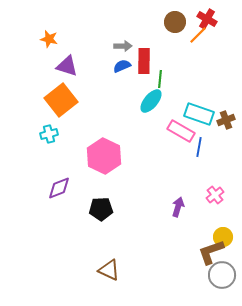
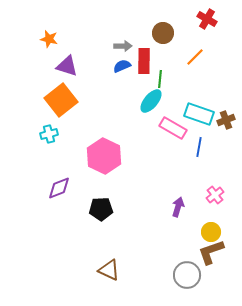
brown circle: moved 12 px left, 11 px down
orange line: moved 3 px left, 22 px down
pink rectangle: moved 8 px left, 3 px up
yellow circle: moved 12 px left, 5 px up
gray circle: moved 35 px left
